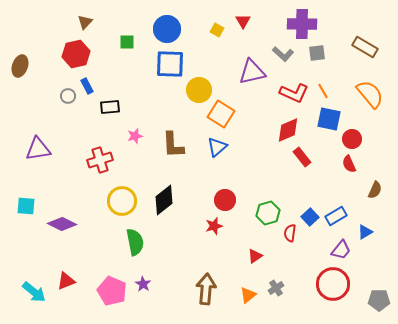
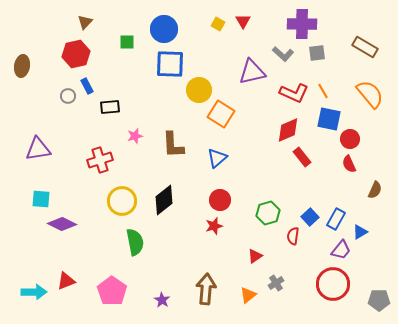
blue circle at (167, 29): moved 3 px left
yellow square at (217, 30): moved 1 px right, 6 px up
brown ellipse at (20, 66): moved 2 px right; rotated 10 degrees counterclockwise
red circle at (352, 139): moved 2 px left
blue triangle at (217, 147): moved 11 px down
red circle at (225, 200): moved 5 px left
cyan square at (26, 206): moved 15 px right, 7 px up
blue rectangle at (336, 216): moved 3 px down; rotated 30 degrees counterclockwise
blue triangle at (365, 232): moved 5 px left
red semicircle at (290, 233): moved 3 px right, 3 px down
purple star at (143, 284): moved 19 px right, 16 px down
gray cross at (276, 288): moved 5 px up
pink pentagon at (112, 291): rotated 12 degrees clockwise
cyan arrow at (34, 292): rotated 40 degrees counterclockwise
